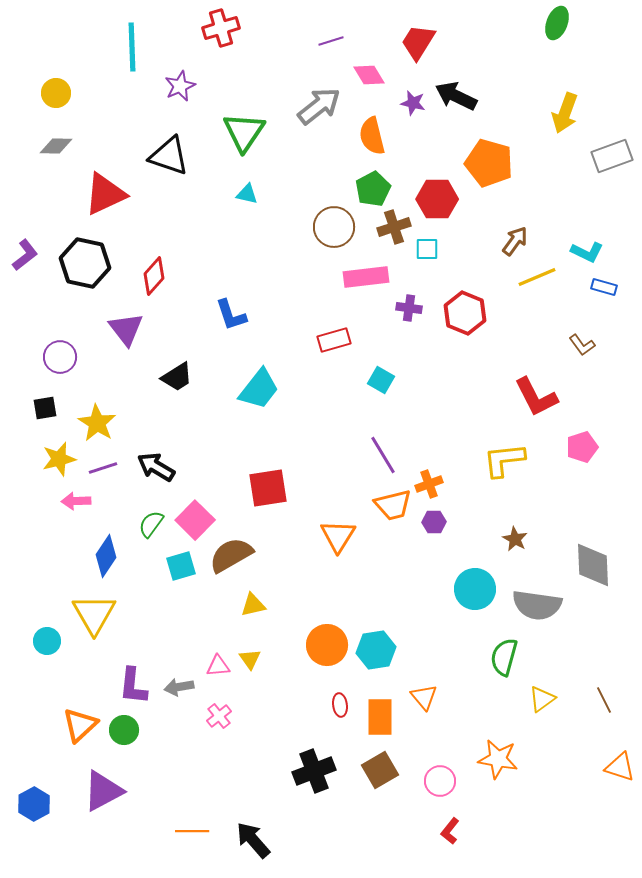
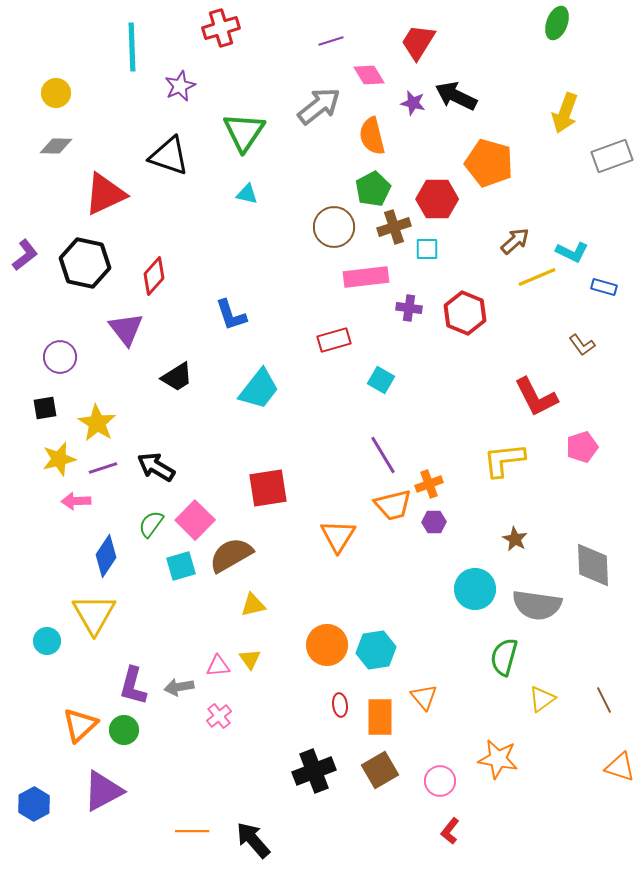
brown arrow at (515, 241): rotated 12 degrees clockwise
cyan L-shape at (587, 252): moved 15 px left
purple L-shape at (133, 686): rotated 9 degrees clockwise
